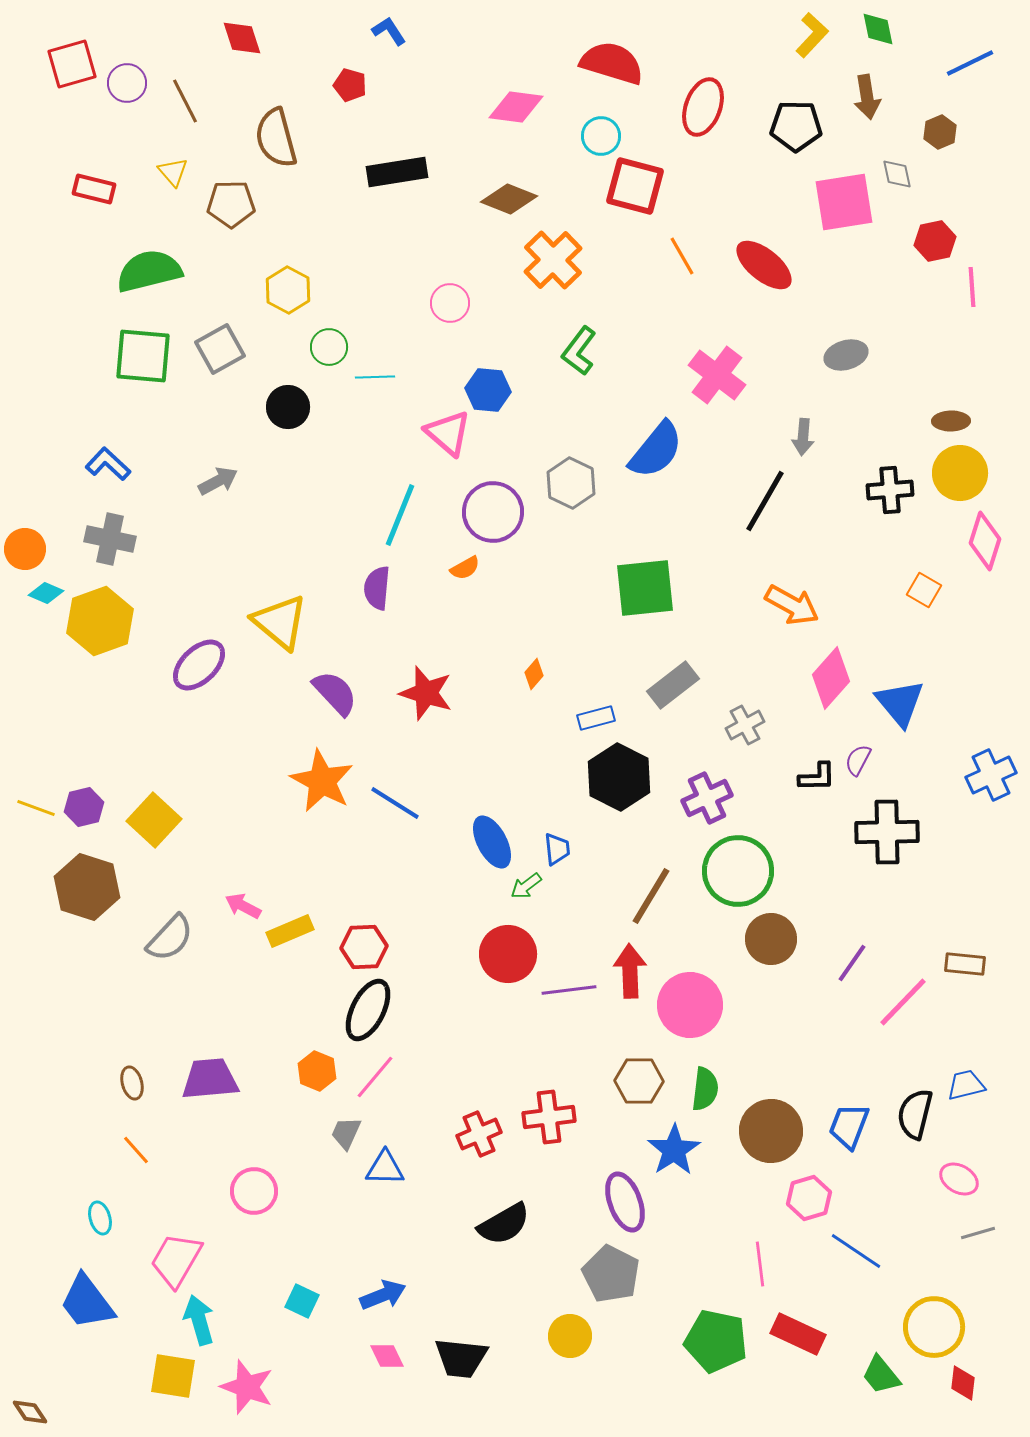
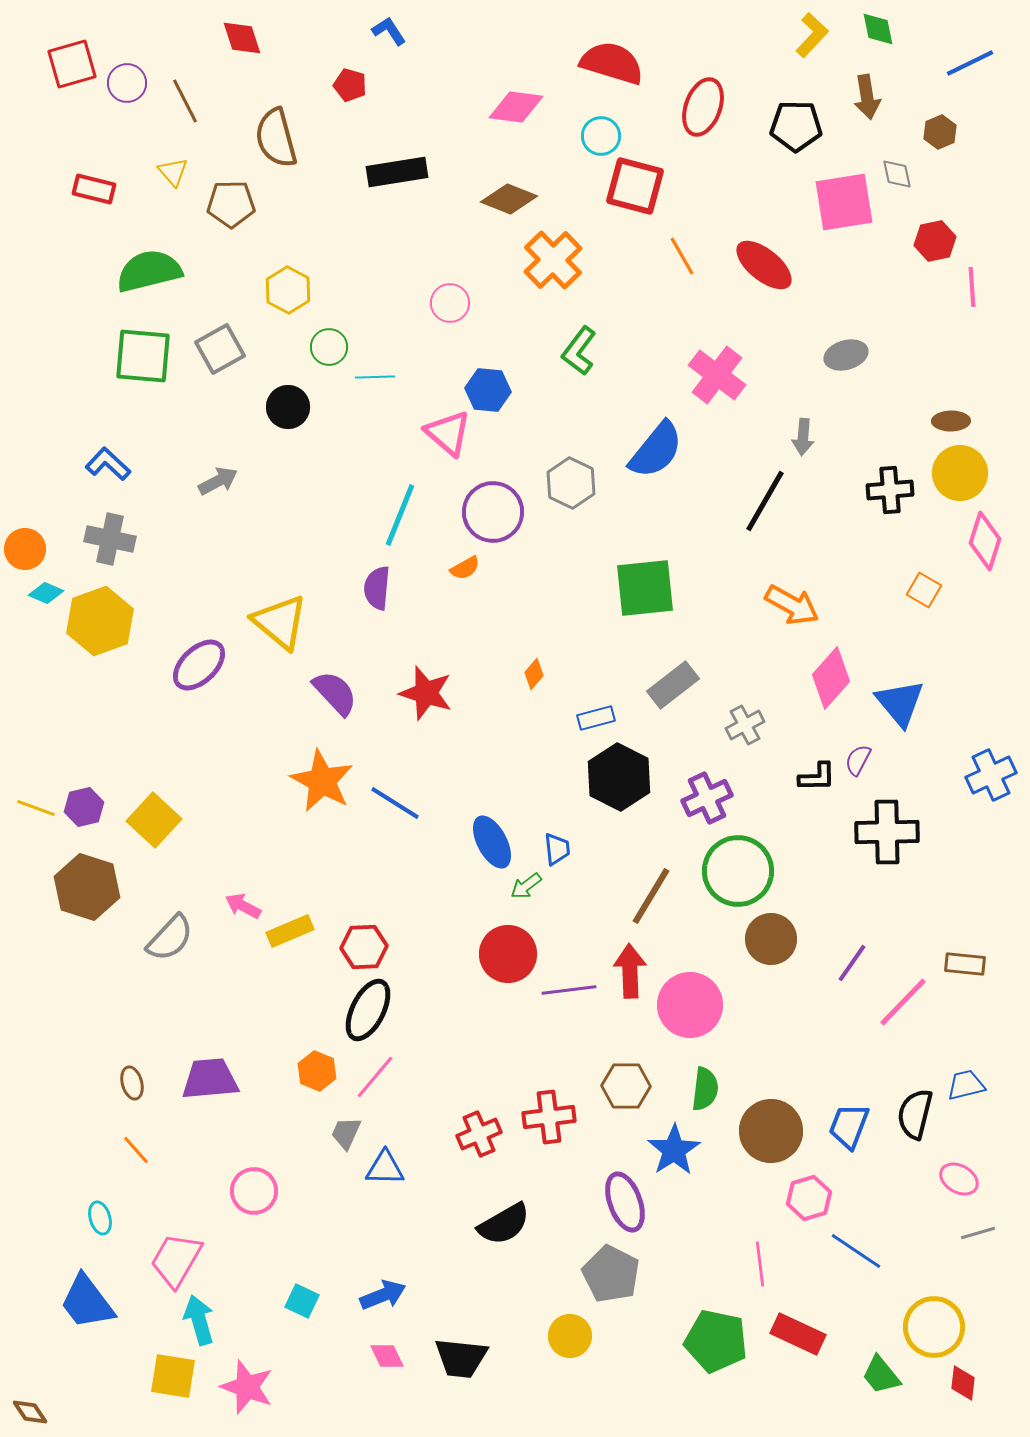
brown hexagon at (639, 1081): moved 13 px left, 5 px down
